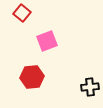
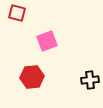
red square: moved 5 px left; rotated 24 degrees counterclockwise
black cross: moved 7 px up
